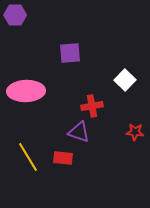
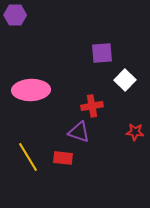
purple square: moved 32 px right
pink ellipse: moved 5 px right, 1 px up
